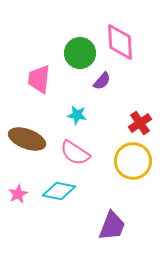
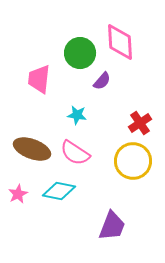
brown ellipse: moved 5 px right, 10 px down
